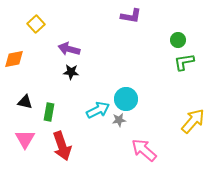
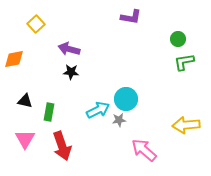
purple L-shape: moved 1 px down
green circle: moved 1 px up
black triangle: moved 1 px up
yellow arrow: moved 7 px left, 4 px down; rotated 136 degrees counterclockwise
